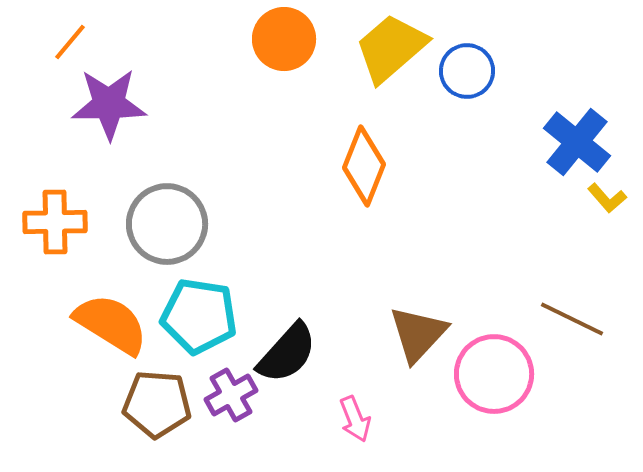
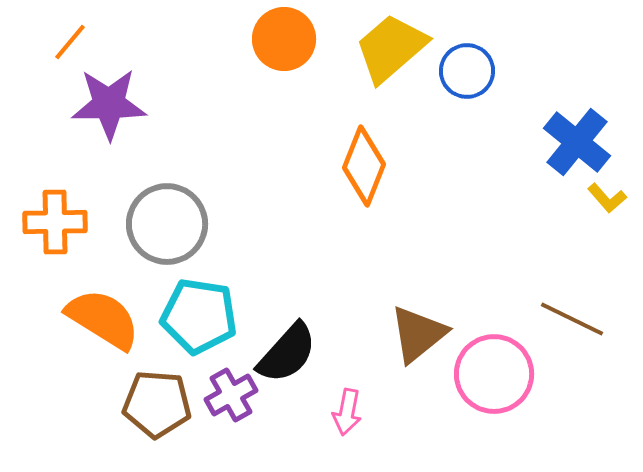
orange semicircle: moved 8 px left, 5 px up
brown triangle: rotated 8 degrees clockwise
pink arrow: moved 8 px left, 7 px up; rotated 33 degrees clockwise
